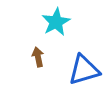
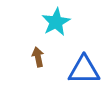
blue triangle: rotated 16 degrees clockwise
